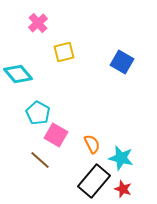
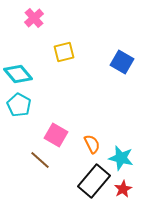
pink cross: moved 4 px left, 5 px up
cyan pentagon: moved 19 px left, 8 px up
red star: rotated 24 degrees clockwise
